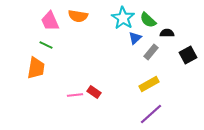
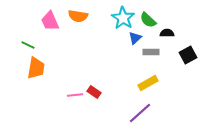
green line: moved 18 px left
gray rectangle: rotated 49 degrees clockwise
yellow rectangle: moved 1 px left, 1 px up
purple line: moved 11 px left, 1 px up
